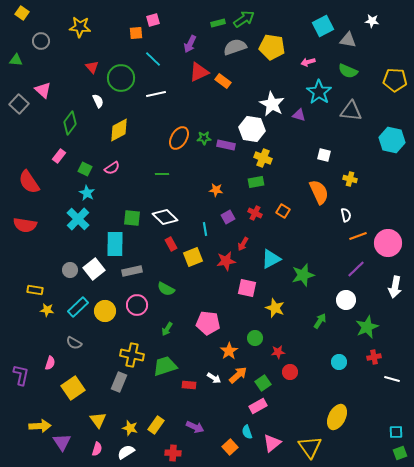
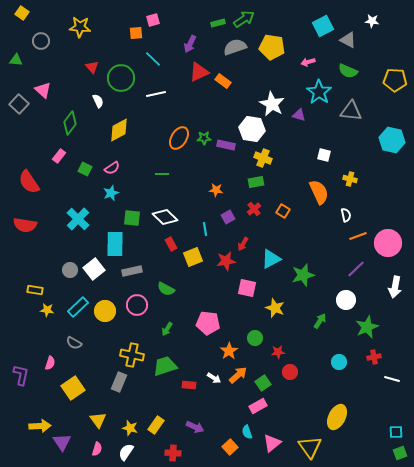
gray triangle at (348, 40): rotated 18 degrees clockwise
cyan star at (87, 193): moved 24 px right; rotated 21 degrees clockwise
red cross at (255, 213): moved 1 px left, 4 px up; rotated 24 degrees clockwise
white semicircle at (126, 452): rotated 24 degrees counterclockwise
